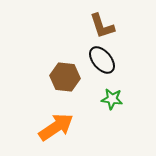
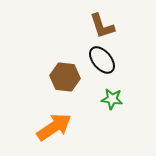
orange arrow: moved 2 px left
